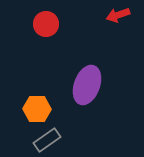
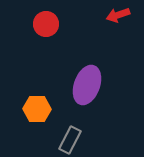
gray rectangle: moved 23 px right; rotated 28 degrees counterclockwise
